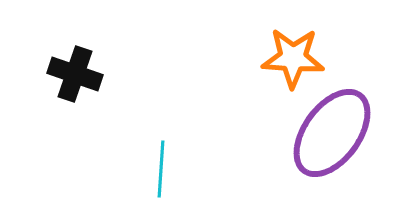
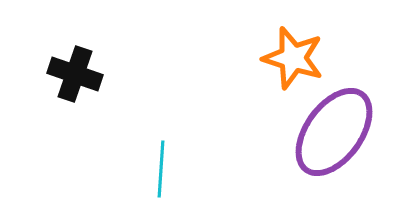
orange star: rotated 14 degrees clockwise
purple ellipse: moved 2 px right, 1 px up
